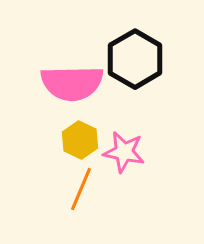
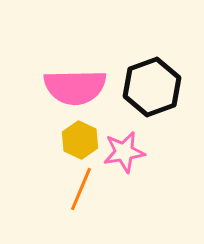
black hexagon: moved 17 px right, 28 px down; rotated 10 degrees clockwise
pink semicircle: moved 3 px right, 4 px down
pink star: rotated 21 degrees counterclockwise
